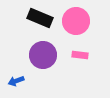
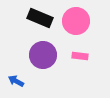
pink rectangle: moved 1 px down
blue arrow: rotated 49 degrees clockwise
